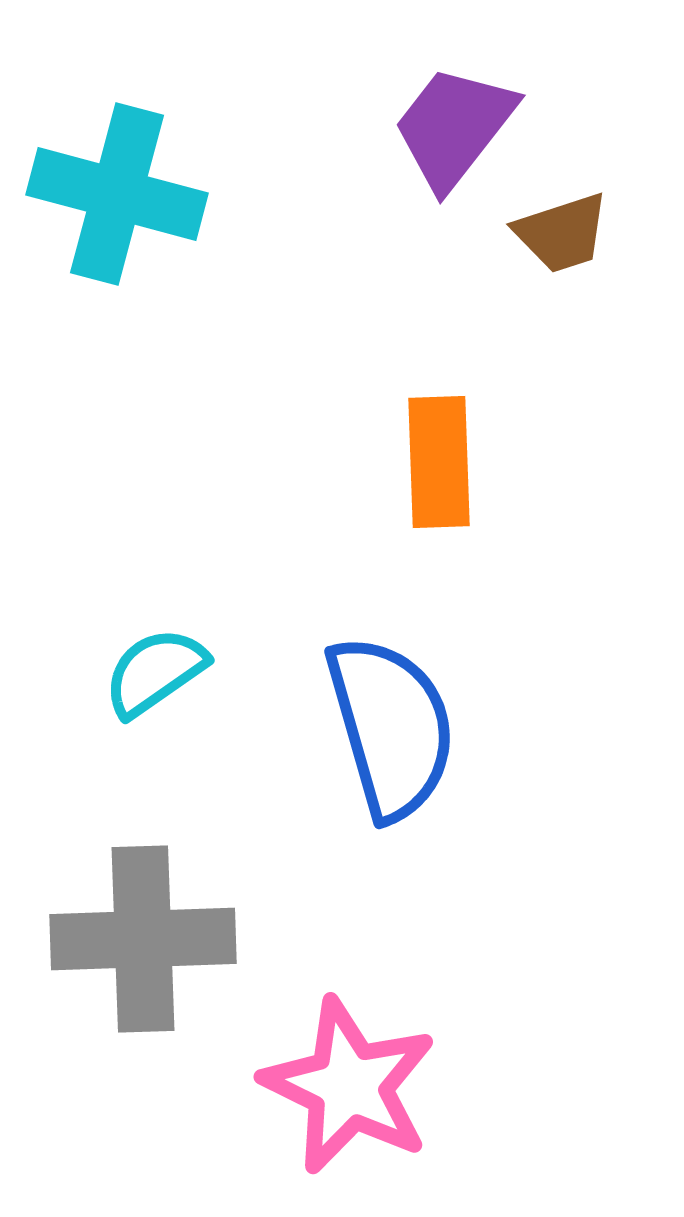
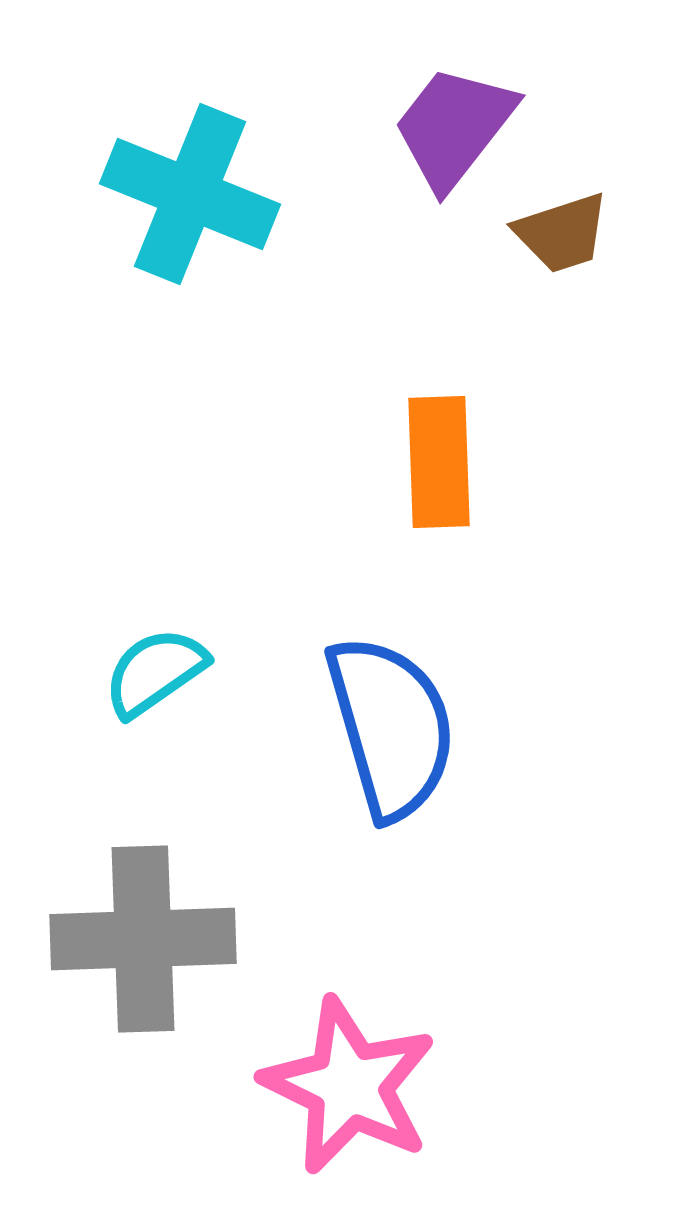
cyan cross: moved 73 px right; rotated 7 degrees clockwise
